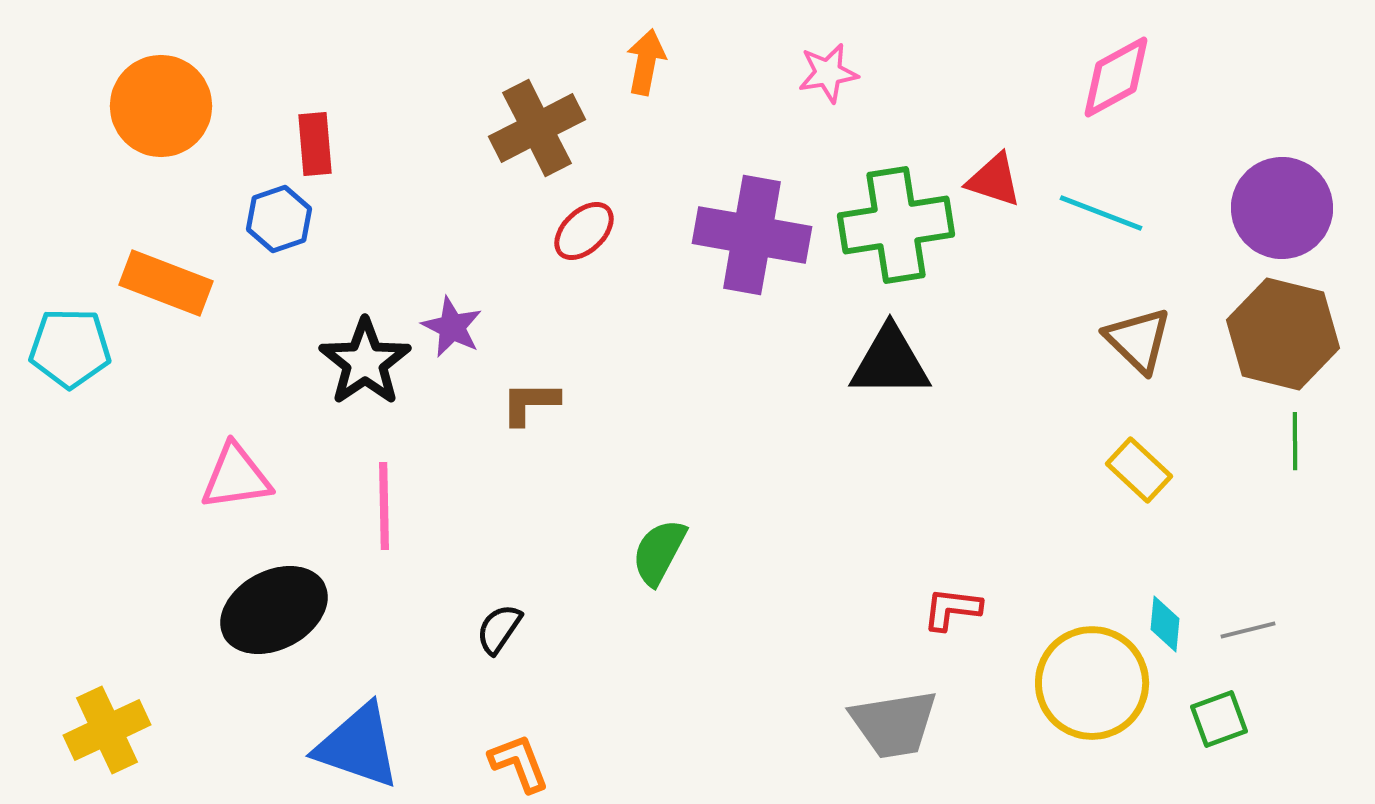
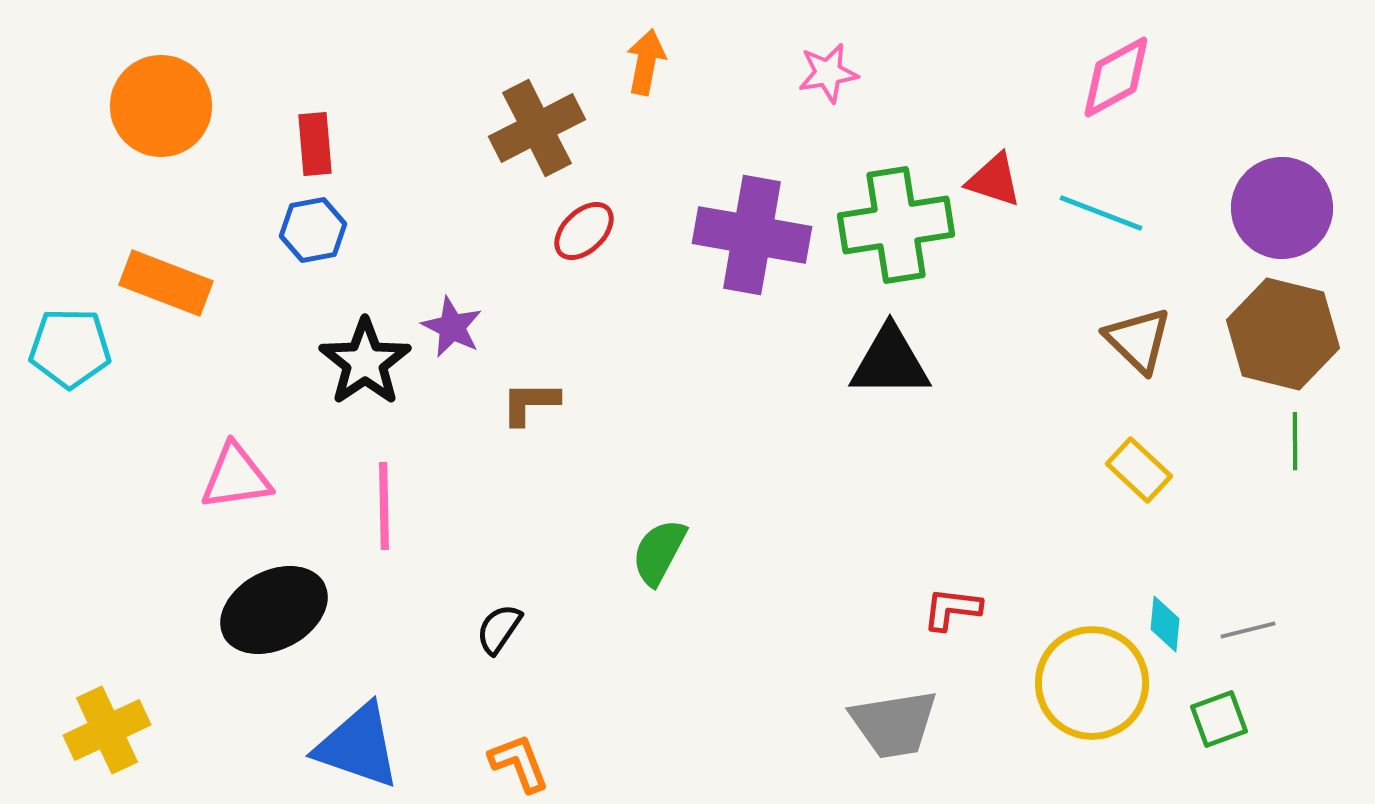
blue hexagon: moved 34 px right, 11 px down; rotated 8 degrees clockwise
